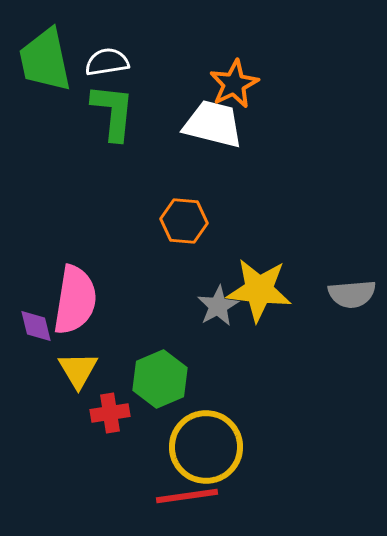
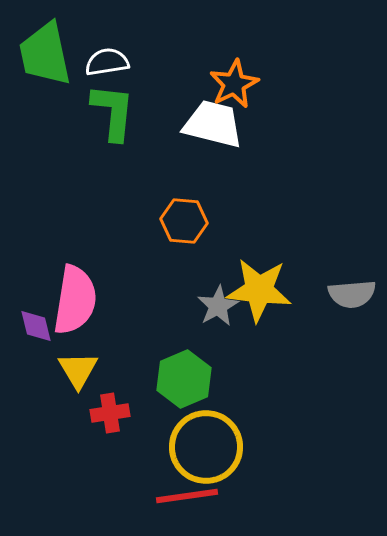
green trapezoid: moved 6 px up
green hexagon: moved 24 px right
